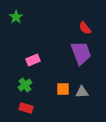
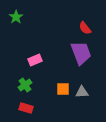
pink rectangle: moved 2 px right
